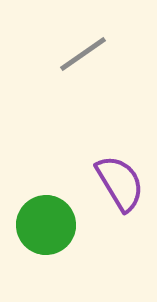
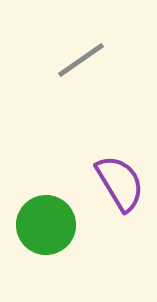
gray line: moved 2 px left, 6 px down
